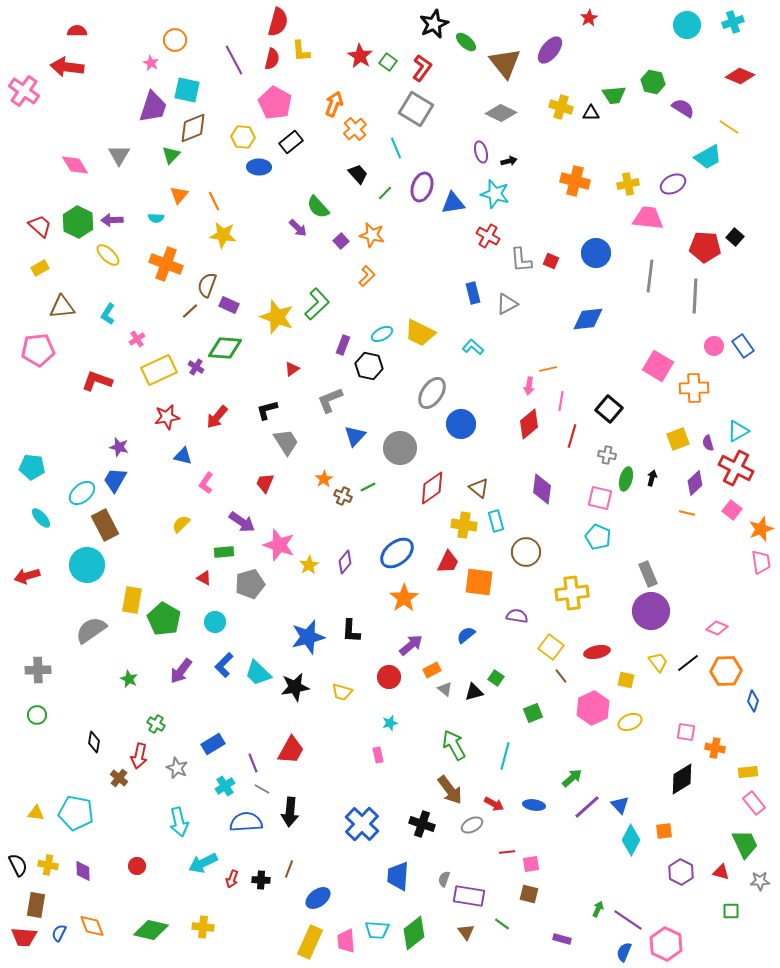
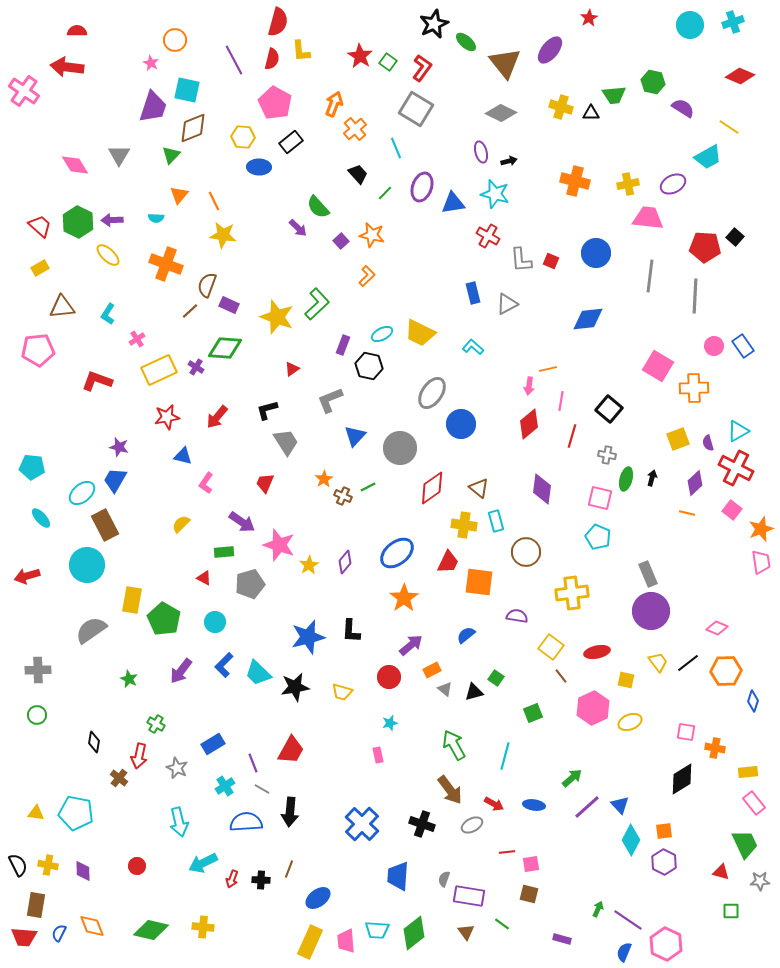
cyan circle at (687, 25): moved 3 px right
purple hexagon at (681, 872): moved 17 px left, 10 px up
